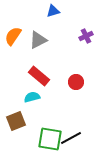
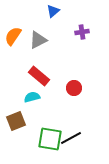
blue triangle: rotated 24 degrees counterclockwise
purple cross: moved 4 px left, 4 px up; rotated 16 degrees clockwise
red circle: moved 2 px left, 6 px down
